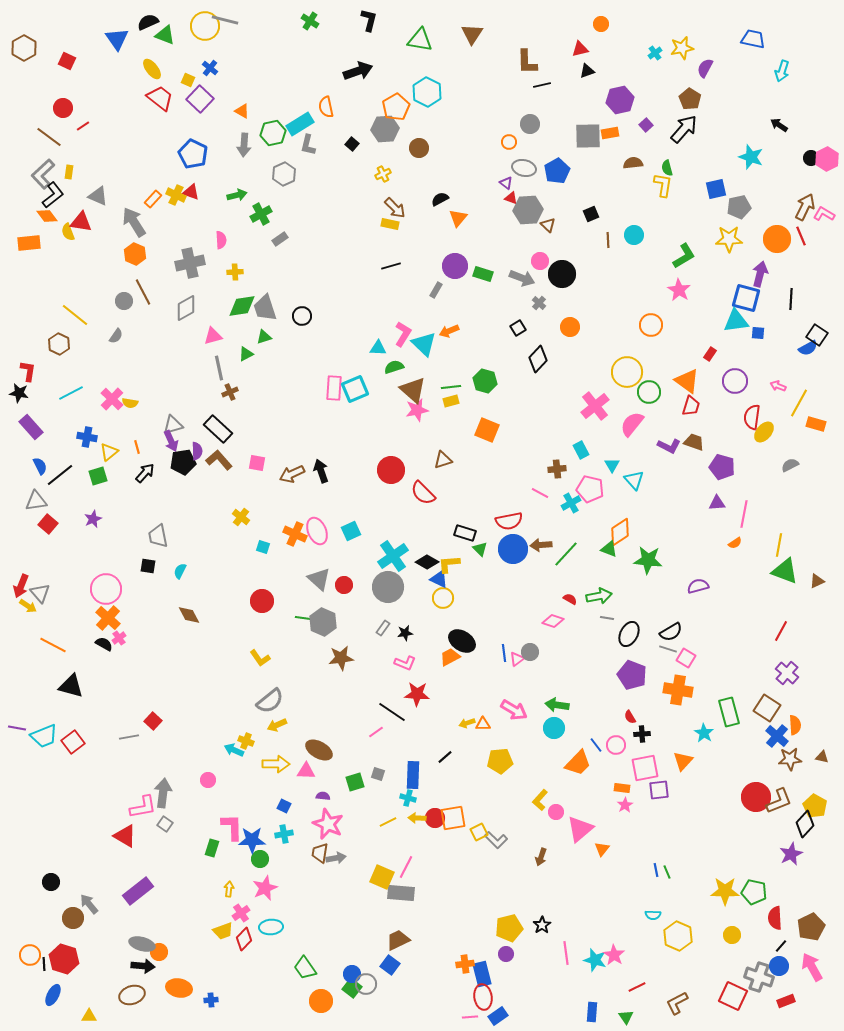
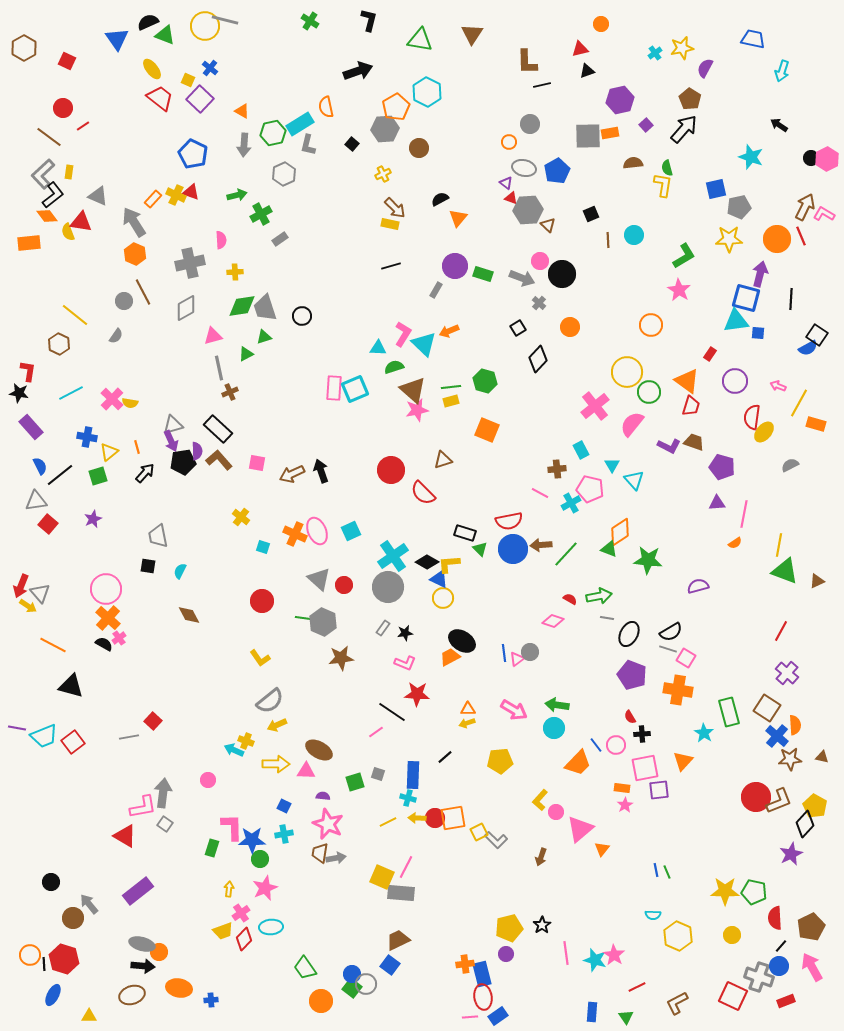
orange triangle at (483, 724): moved 15 px left, 15 px up
